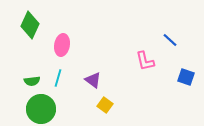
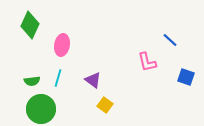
pink L-shape: moved 2 px right, 1 px down
